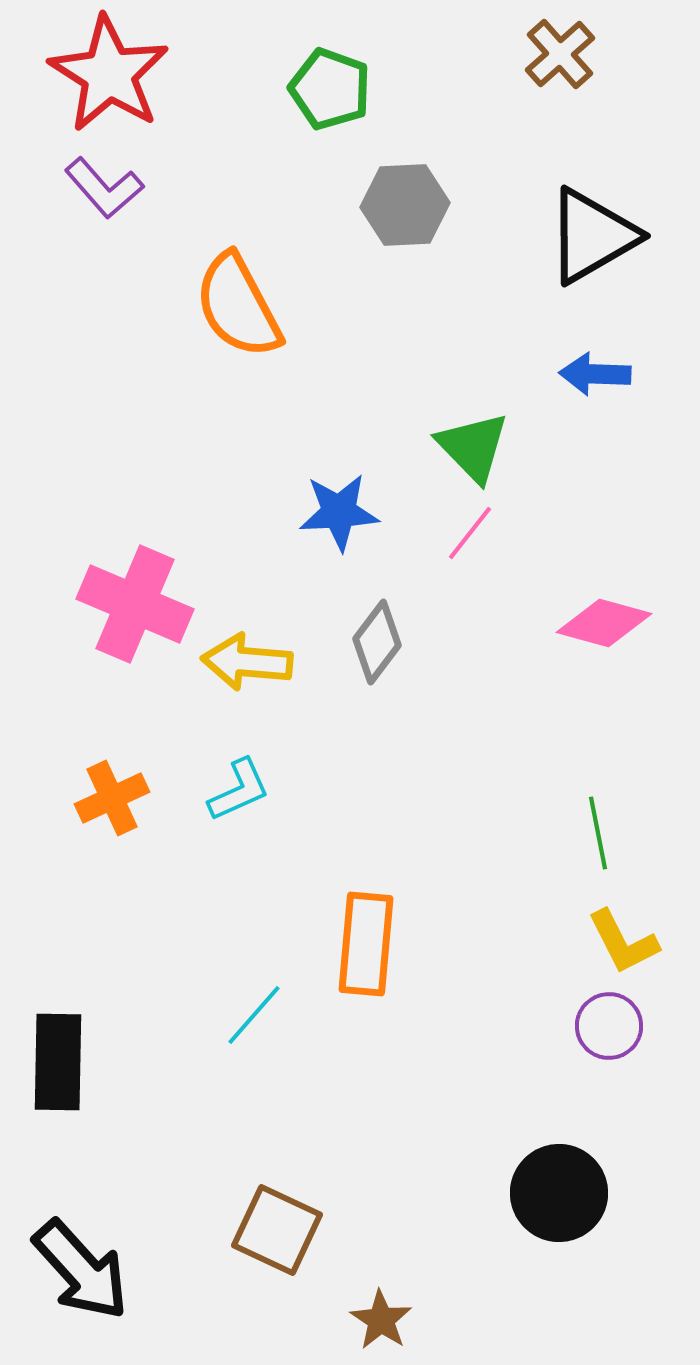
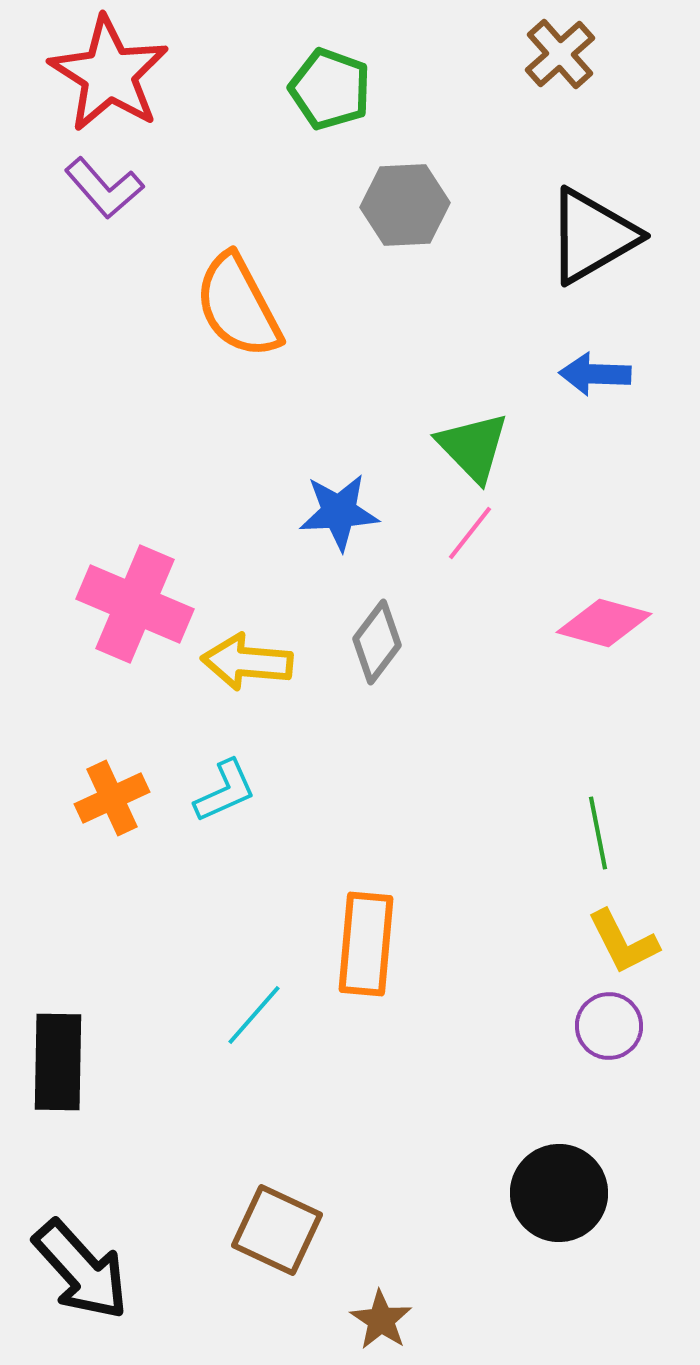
cyan L-shape: moved 14 px left, 1 px down
